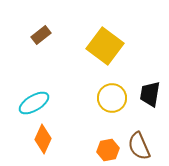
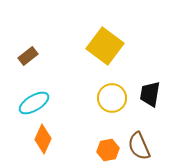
brown rectangle: moved 13 px left, 21 px down
